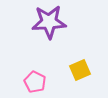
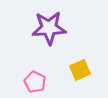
purple star: moved 6 px down
